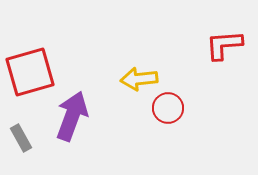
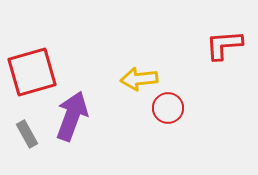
red square: moved 2 px right
gray rectangle: moved 6 px right, 4 px up
